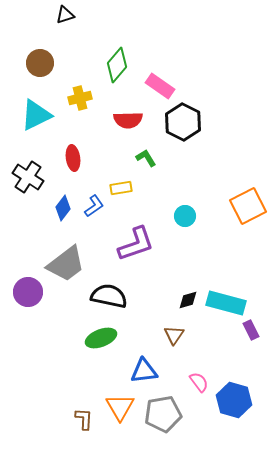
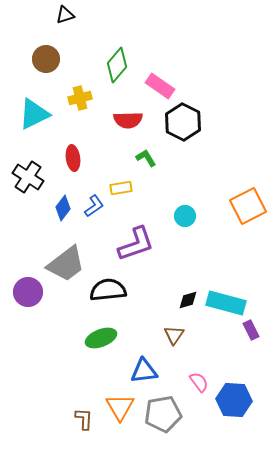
brown circle: moved 6 px right, 4 px up
cyan triangle: moved 2 px left, 1 px up
black semicircle: moved 1 px left, 6 px up; rotated 18 degrees counterclockwise
blue hexagon: rotated 12 degrees counterclockwise
